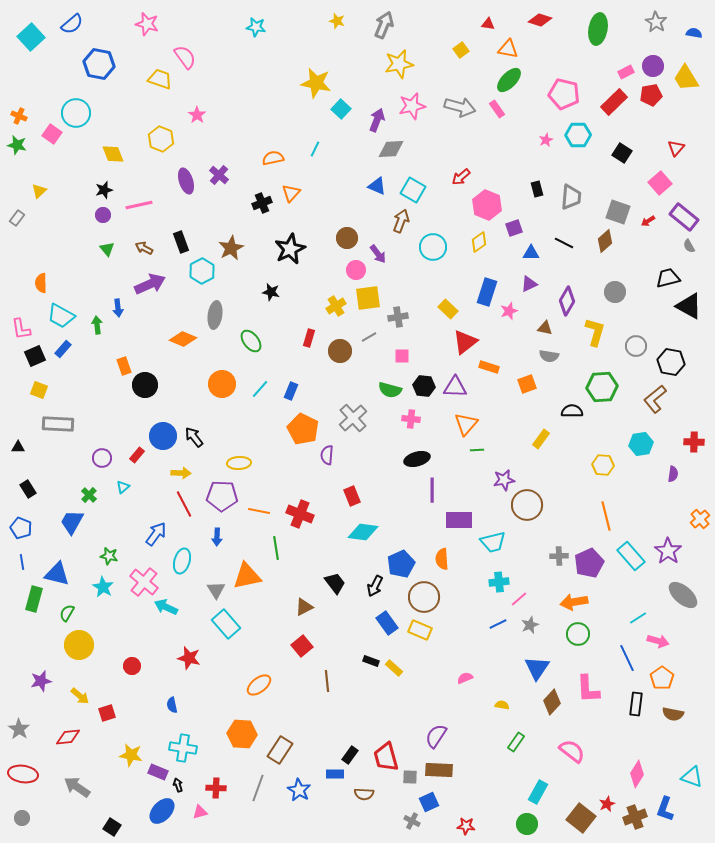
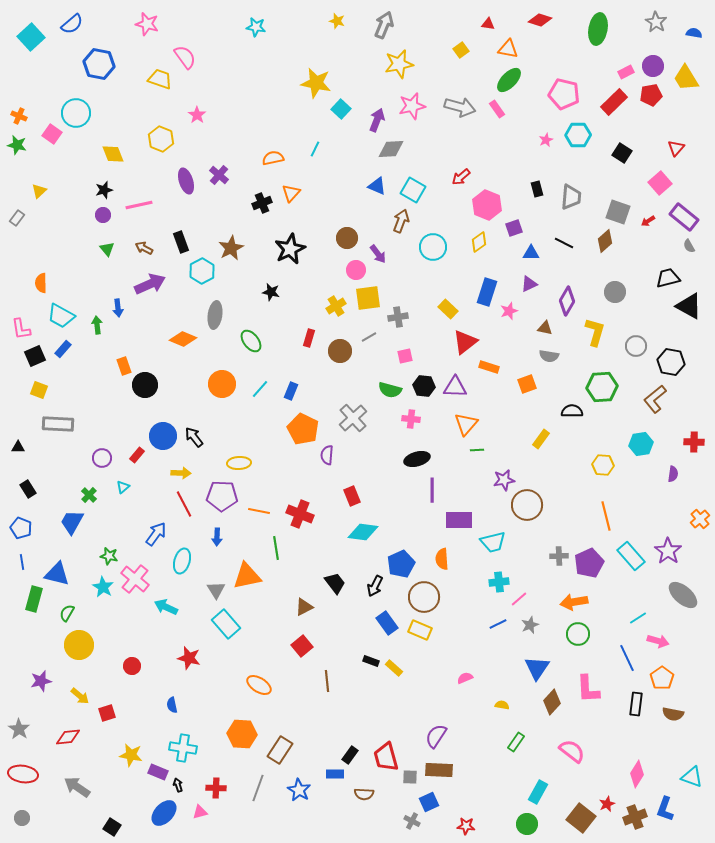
pink square at (402, 356): moved 3 px right; rotated 14 degrees counterclockwise
pink cross at (144, 582): moved 9 px left, 3 px up
orange ellipse at (259, 685): rotated 70 degrees clockwise
blue ellipse at (162, 811): moved 2 px right, 2 px down
